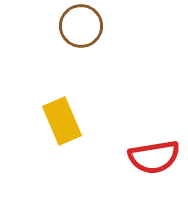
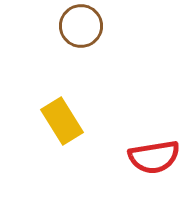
yellow rectangle: rotated 9 degrees counterclockwise
